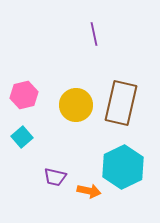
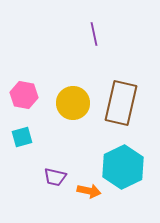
pink hexagon: rotated 24 degrees clockwise
yellow circle: moved 3 px left, 2 px up
cyan square: rotated 25 degrees clockwise
